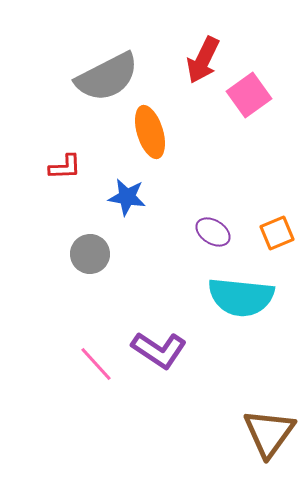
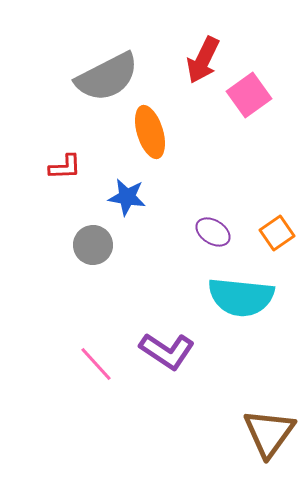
orange square: rotated 12 degrees counterclockwise
gray circle: moved 3 px right, 9 px up
purple L-shape: moved 8 px right, 1 px down
